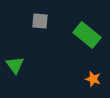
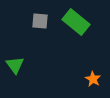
green rectangle: moved 11 px left, 13 px up
orange star: rotated 14 degrees clockwise
